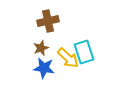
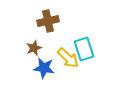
brown star: moved 7 px left
cyan rectangle: moved 3 px up
